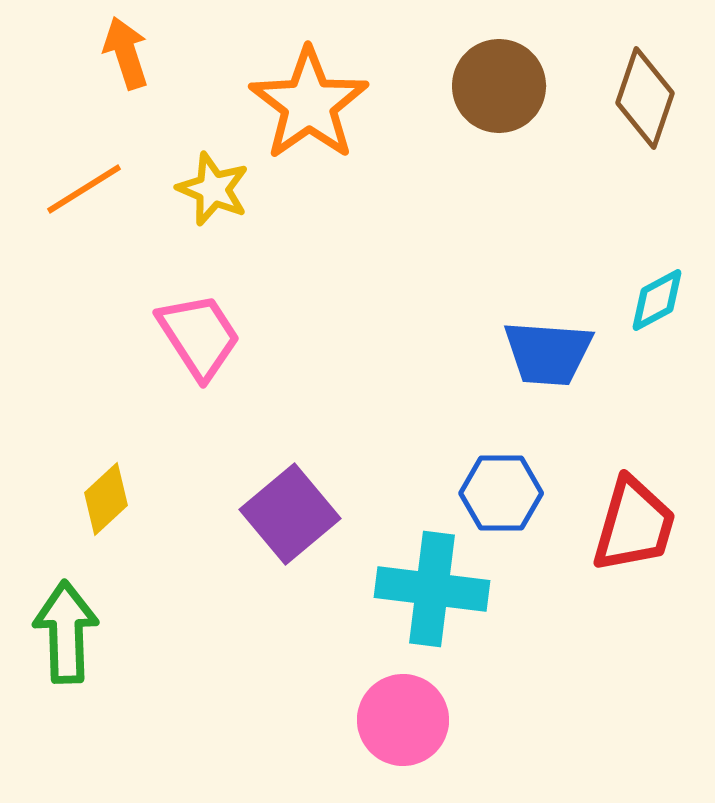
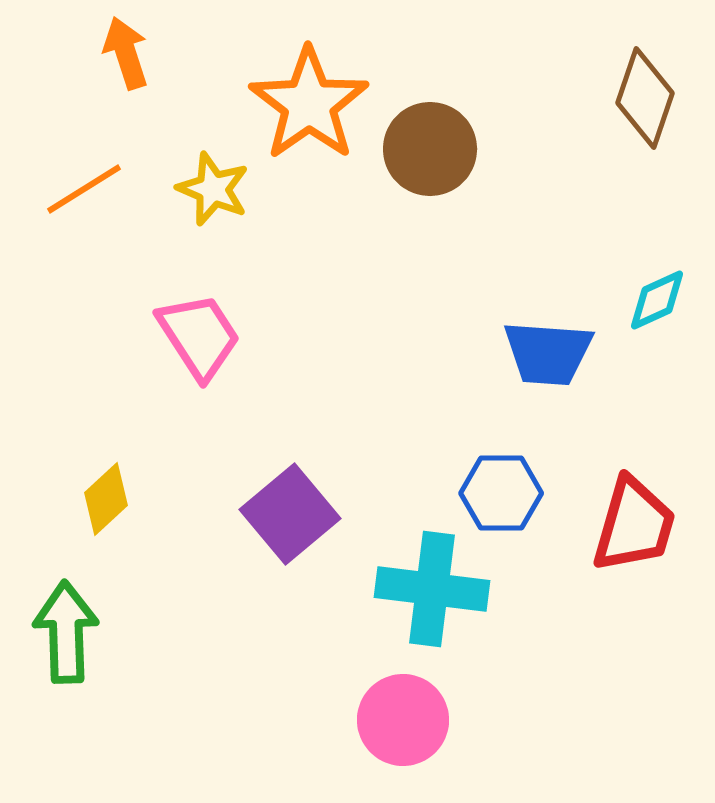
brown circle: moved 69 px left, 63 px down
cyan diamond: rotated 4 degrees clockwise
